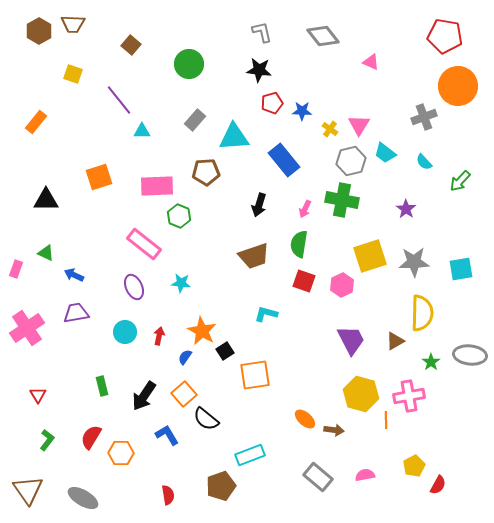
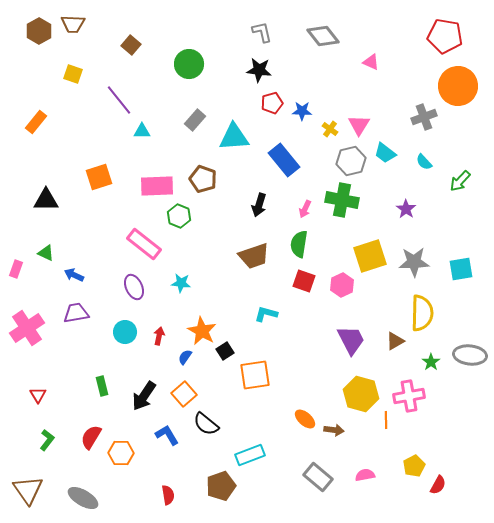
brown pentagon at (206, 172): moved 3 px left, 7 px down; rotated 24 degrees clockwise
black semicircle at (206, 419): moved 5 px down
